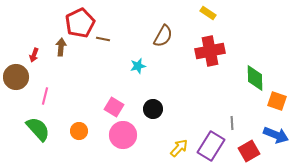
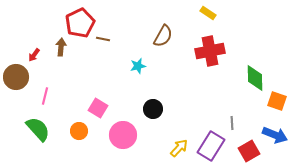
red arrow: rotated 16 degrees clockwise
pink square: moved 16 px left, 1 px down
blue arrow: moved 1 px left
